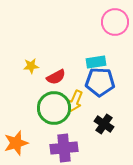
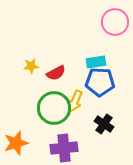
red semicircle: moved 4 px up
